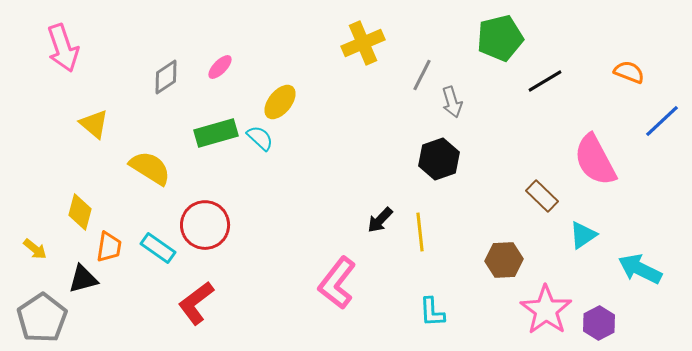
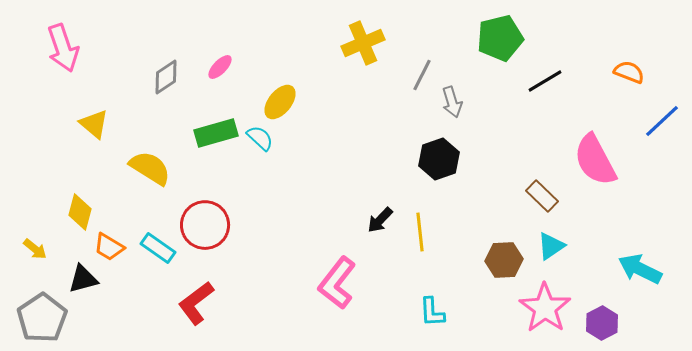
cyan triangle: moved 32 px left, 11 px down
orange trapezoid: rotated 112 degrees clockwise
pink star: moved 1 px left, 2 px up
purple hexagon: moved 3 px right
